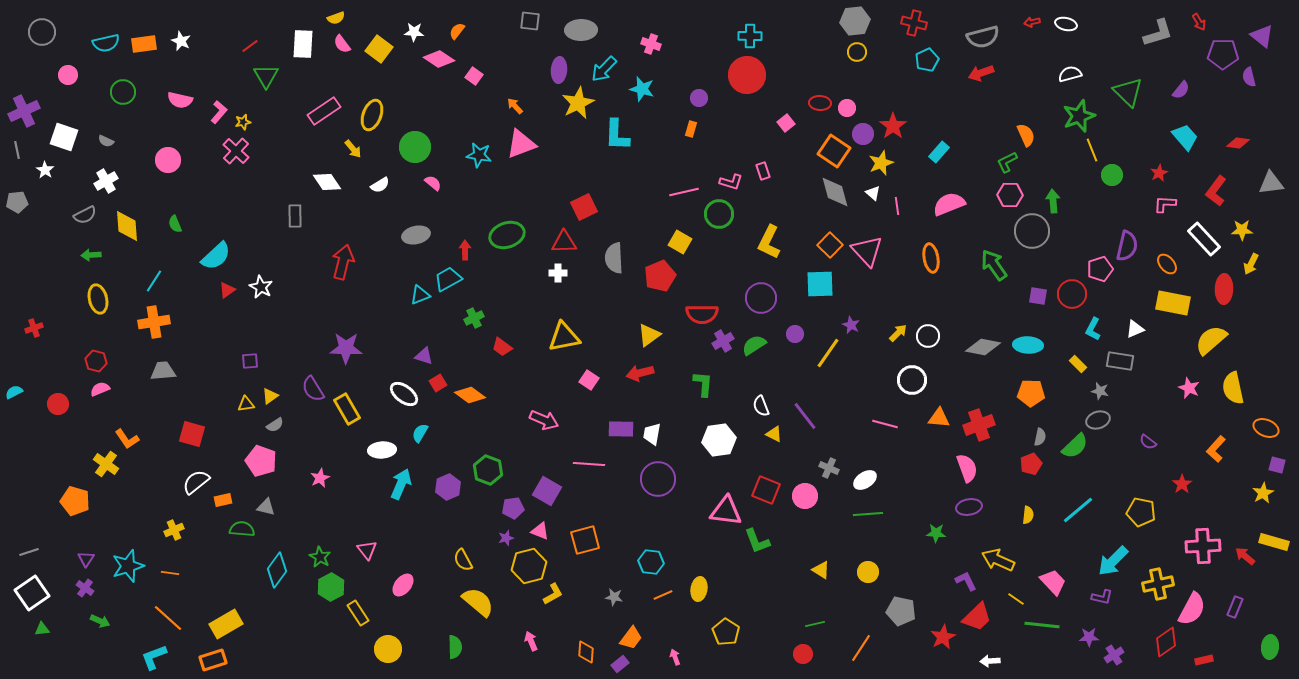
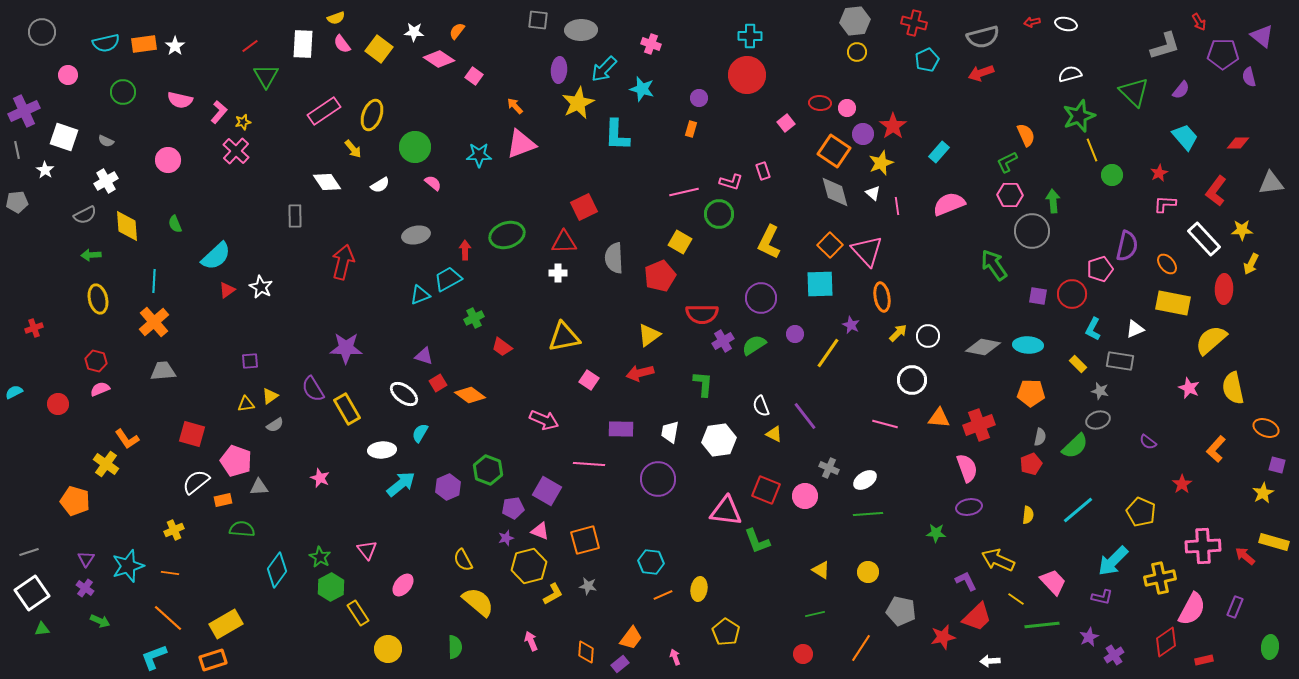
gray square at (530, 21): moved 8 px right, 1 px up
gray L-shape at (1158, 33): moved 7 px right, 13 px down
white star at (181, 41): moved 6 px left, 5 px down; rotated 12 degrees clockwise
green triangle at (1128, 92): moved 6 px right
red diamond at (1238, 143): rotated 10 degrees counterclockwise
cyan star at (479, 155): rotated 10 degrees counterclockwise
orange ellipse at (931, 258): moved 49 px left, 39 px down
cyan line at (154, 281): rotated 30 degrees counterclockwise
orange cross at (154, 322): rotated 32 degrees counterclockwise
white trapezoid at (652, 434): moved 18 px right, 2 px up
pink pentagon at (261, 461): moved 25 px left
pink star at (320, 478): rotated 24 degrees counterclockwise
cyan arrow at (401, 484): rotated 28 degrees clockwise
gray triangle at (266, 507): moved 7 px left, 20 px up; rotated 18 degrees counterclockwise
yellow pentagon at (1141, 512): rotated 12 degrees clockwise
yellow cross at (1158, 584): moved 2 px right, 6 px up
gray star at (614, 597): moved 26 px left, 11 px up
green line at (815, 624): moved 10 px up
green line at (1042, 625): rotated 12 degrees counterclockwise
red star at (943, 637): rotated 15 degrees clockwise
purple star at (1089, 637): rotated 24 degrees counterclockwise
